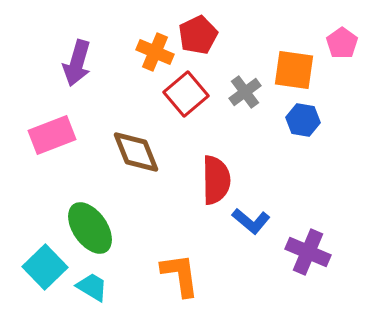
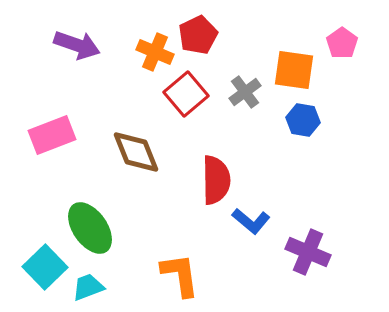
purple arrow: moved 18 px up; rotated 87 degrees counterclockwise
cyan trapezoid: moved 4 px left; rotated 52 degrees counterclockwise
